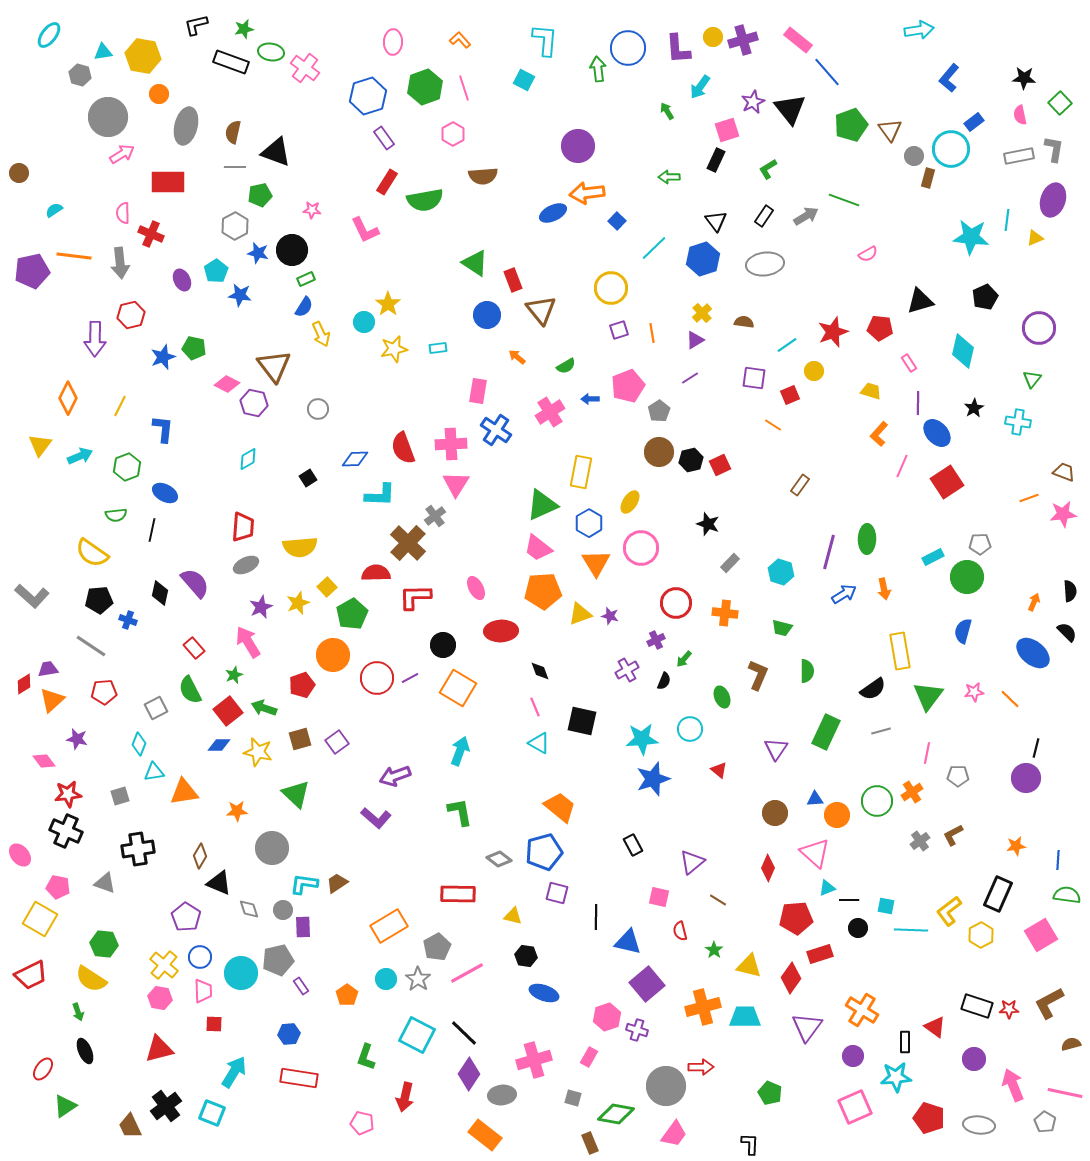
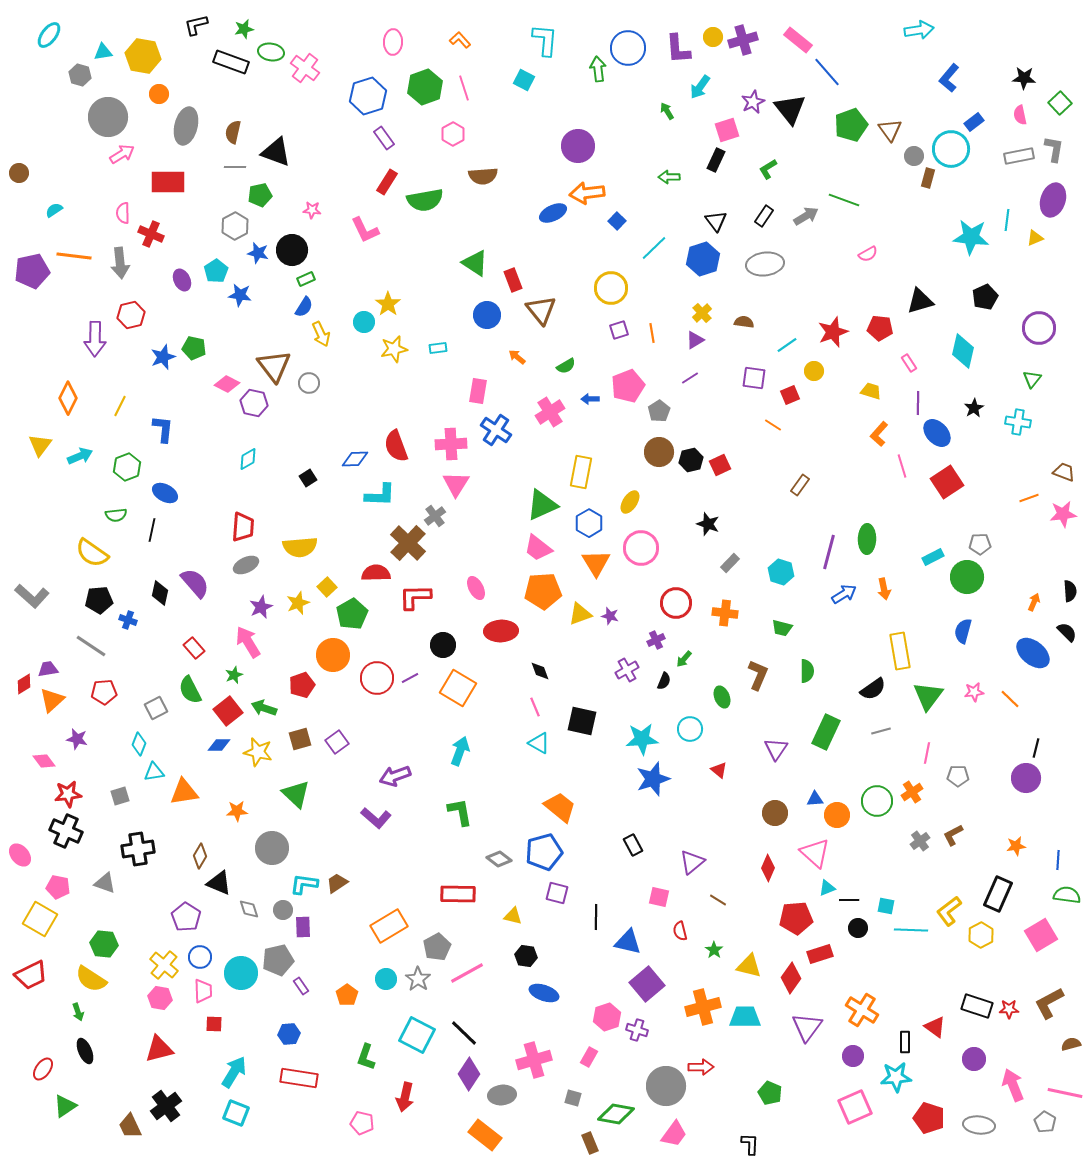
gray circle at (318, 409): moved 9 px left, 26 px up
red semicircle at (403, 448): moved 7 px left, 2 px up
pink line at (902, 466): rotated 40 degrees counterclockwise
cyan square at (212, 1113): moved 24 px right
